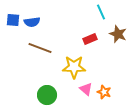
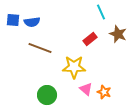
red rectangle: rotated 16 degrees counterclockwise
